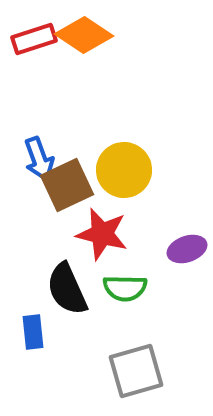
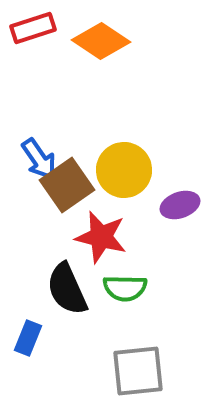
orange diamond: moved 17 px right, 6 px down
red rectangle: moved 1 px left, 11 px up
blue arrow: rotated 15 degrees counterclockwise
brown square: rotated 10 degrees counterclockwise
red star: moved 1 px left, 3 px down
purple ellipse: moved 7 px left, 44 px up
blue rectangle: moved 5 px left, 6 px down; rotated 28 degrees clockwise
gray square: moved 2 px right; rotated 10 degrees clockwise
